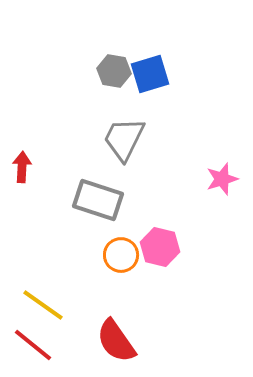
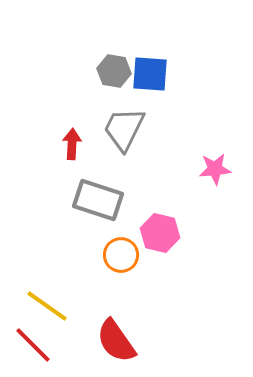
blue square: rotated 21 degrees clockwise
gray trapezoid: moved 10 px up
red arrow: moved 50 px right, 23 px up
pink star: moved 7 px left, 10 px up; rotated 12 degrees clockwise
pink hexagon: moved 14 px up
yellow line: moved 4 px right, 1 px down
red line: rotated 6 degrees clockwise
